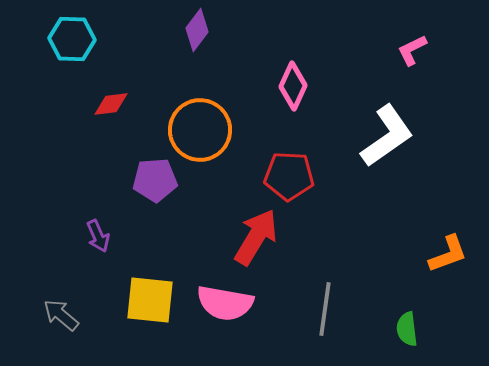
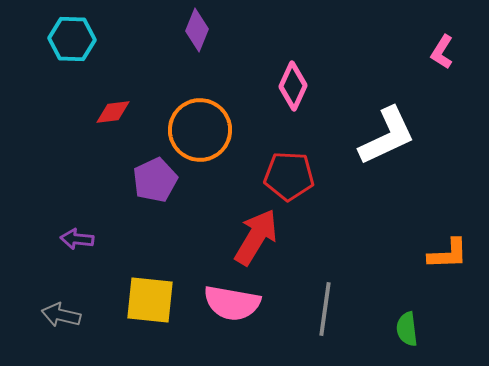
purple diamond: rotated 15 degrees counterclockwise
pink L-shape: moved 30 px right, 2 px down; rotated 32 degrees counterclockwise
red diamond: moved 2 px right, 8 px down
white L-shape: rotated 10 degrees clockwise
purple pentagon: rotated 21 degrees counterclockwise
purple arrow: moved 21 px left, 3 px down; rotated 120 degrees clockwise
orange L-shape: rotated 18 degrees clockwise
pink semicircle: moved 7 px right
gray arrow: rotated 27 degrees counterclockwise
